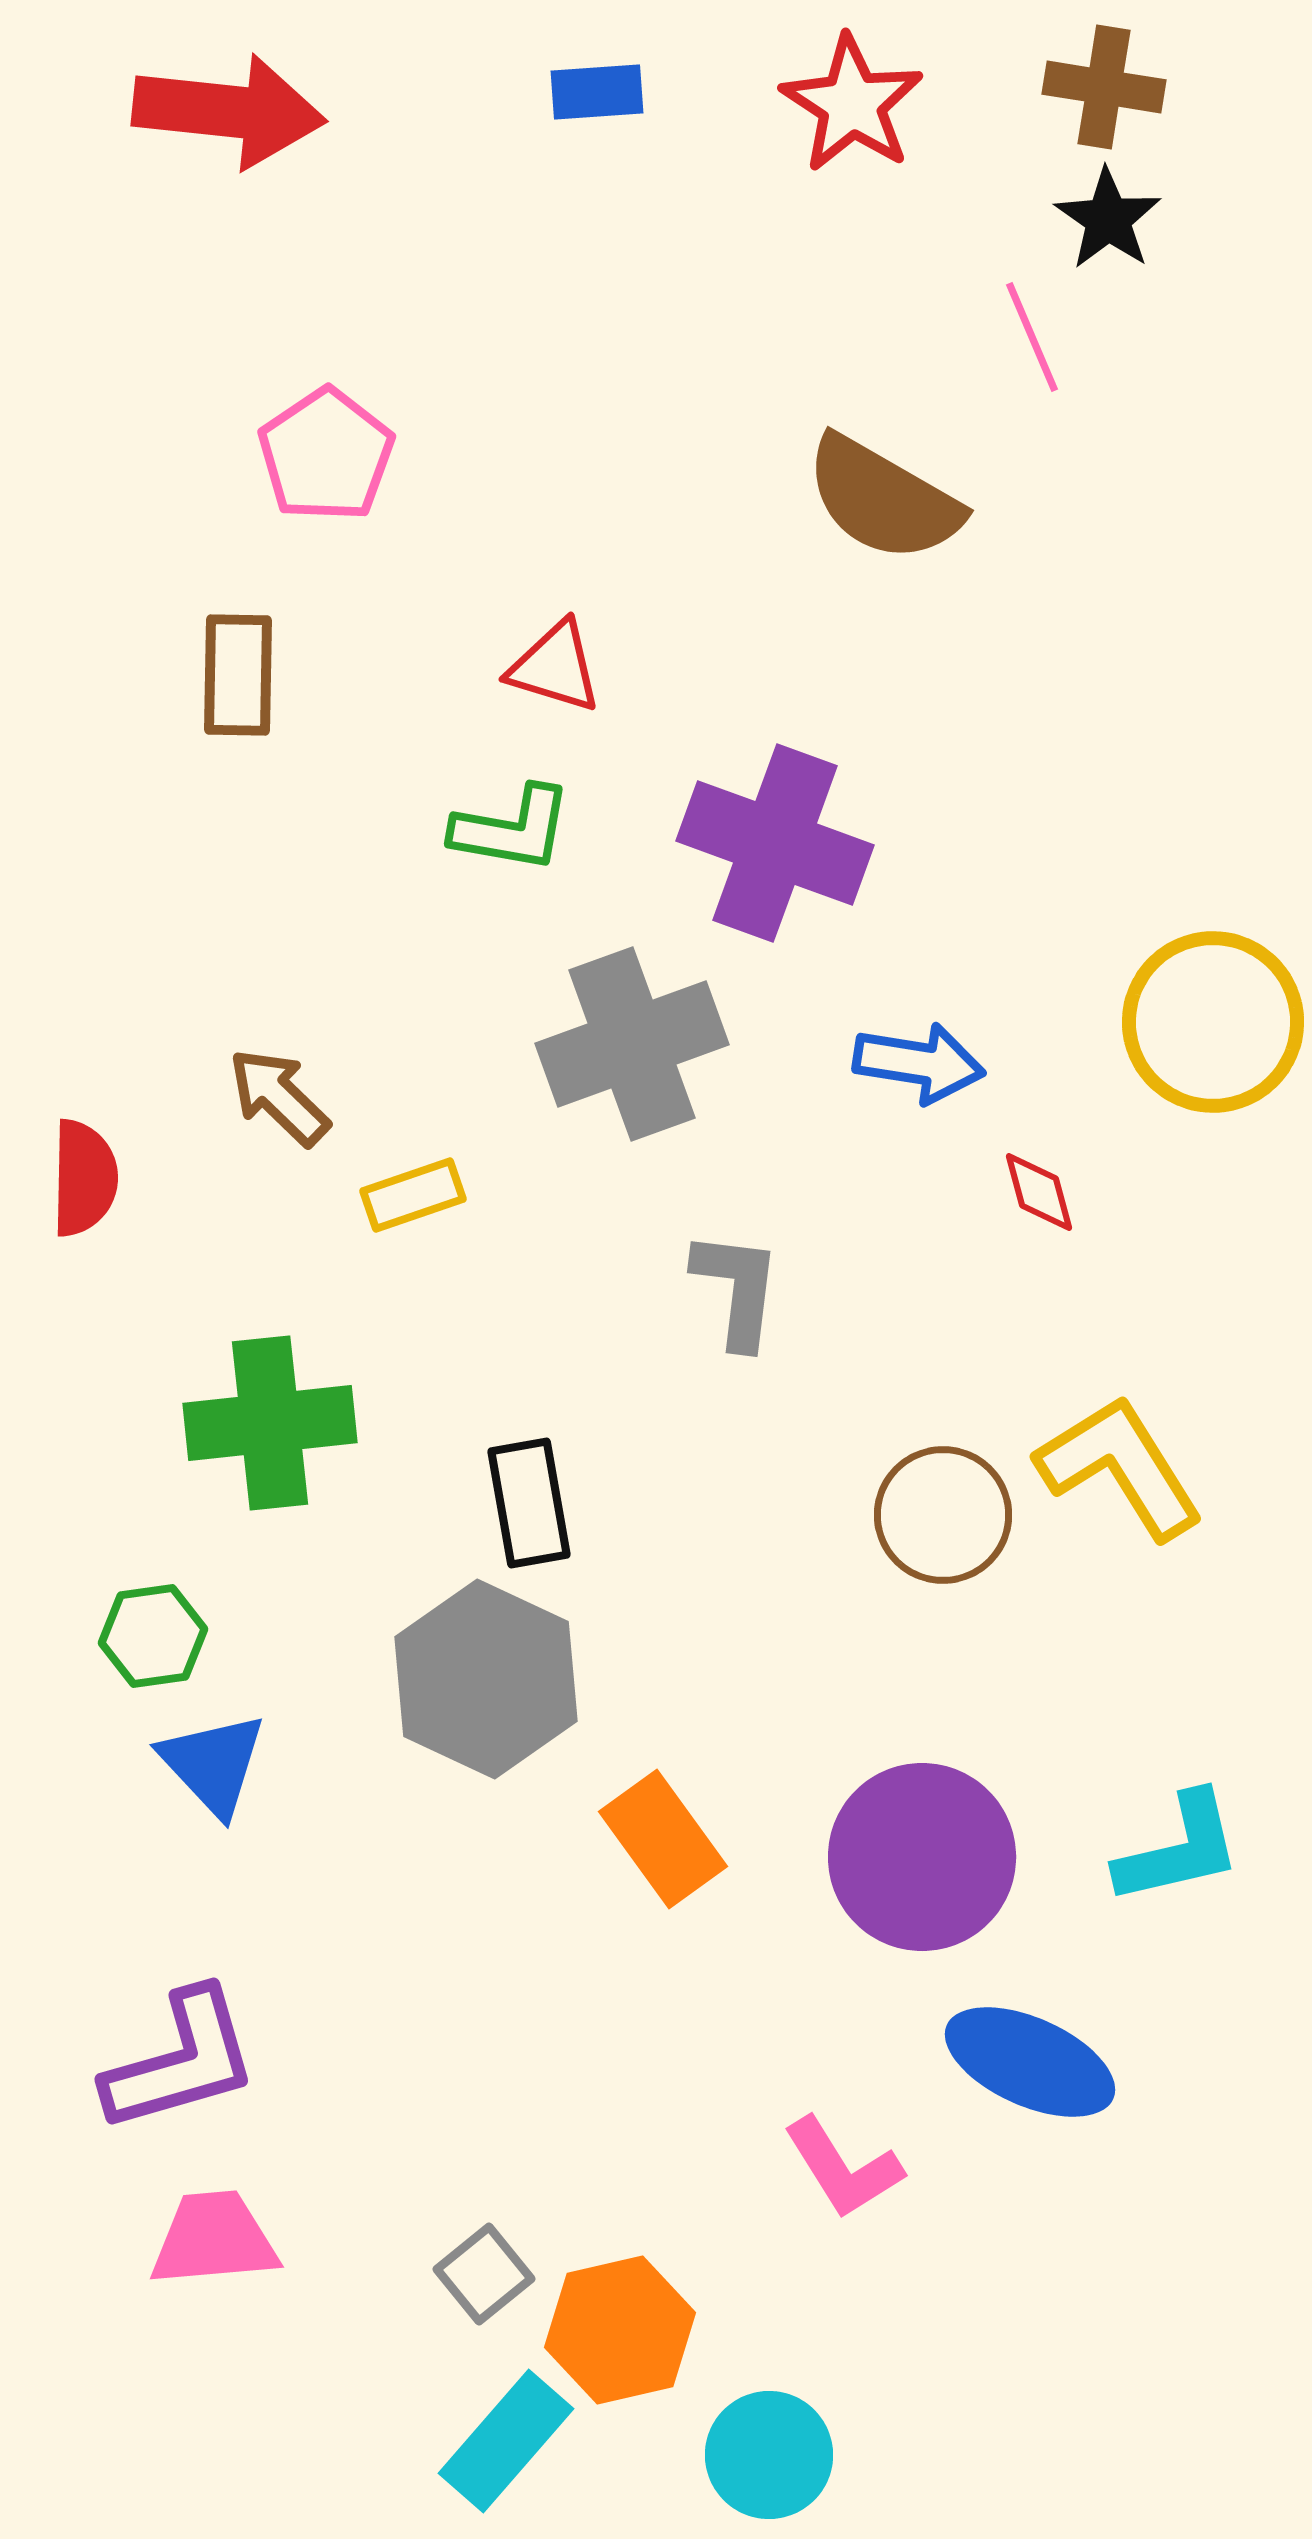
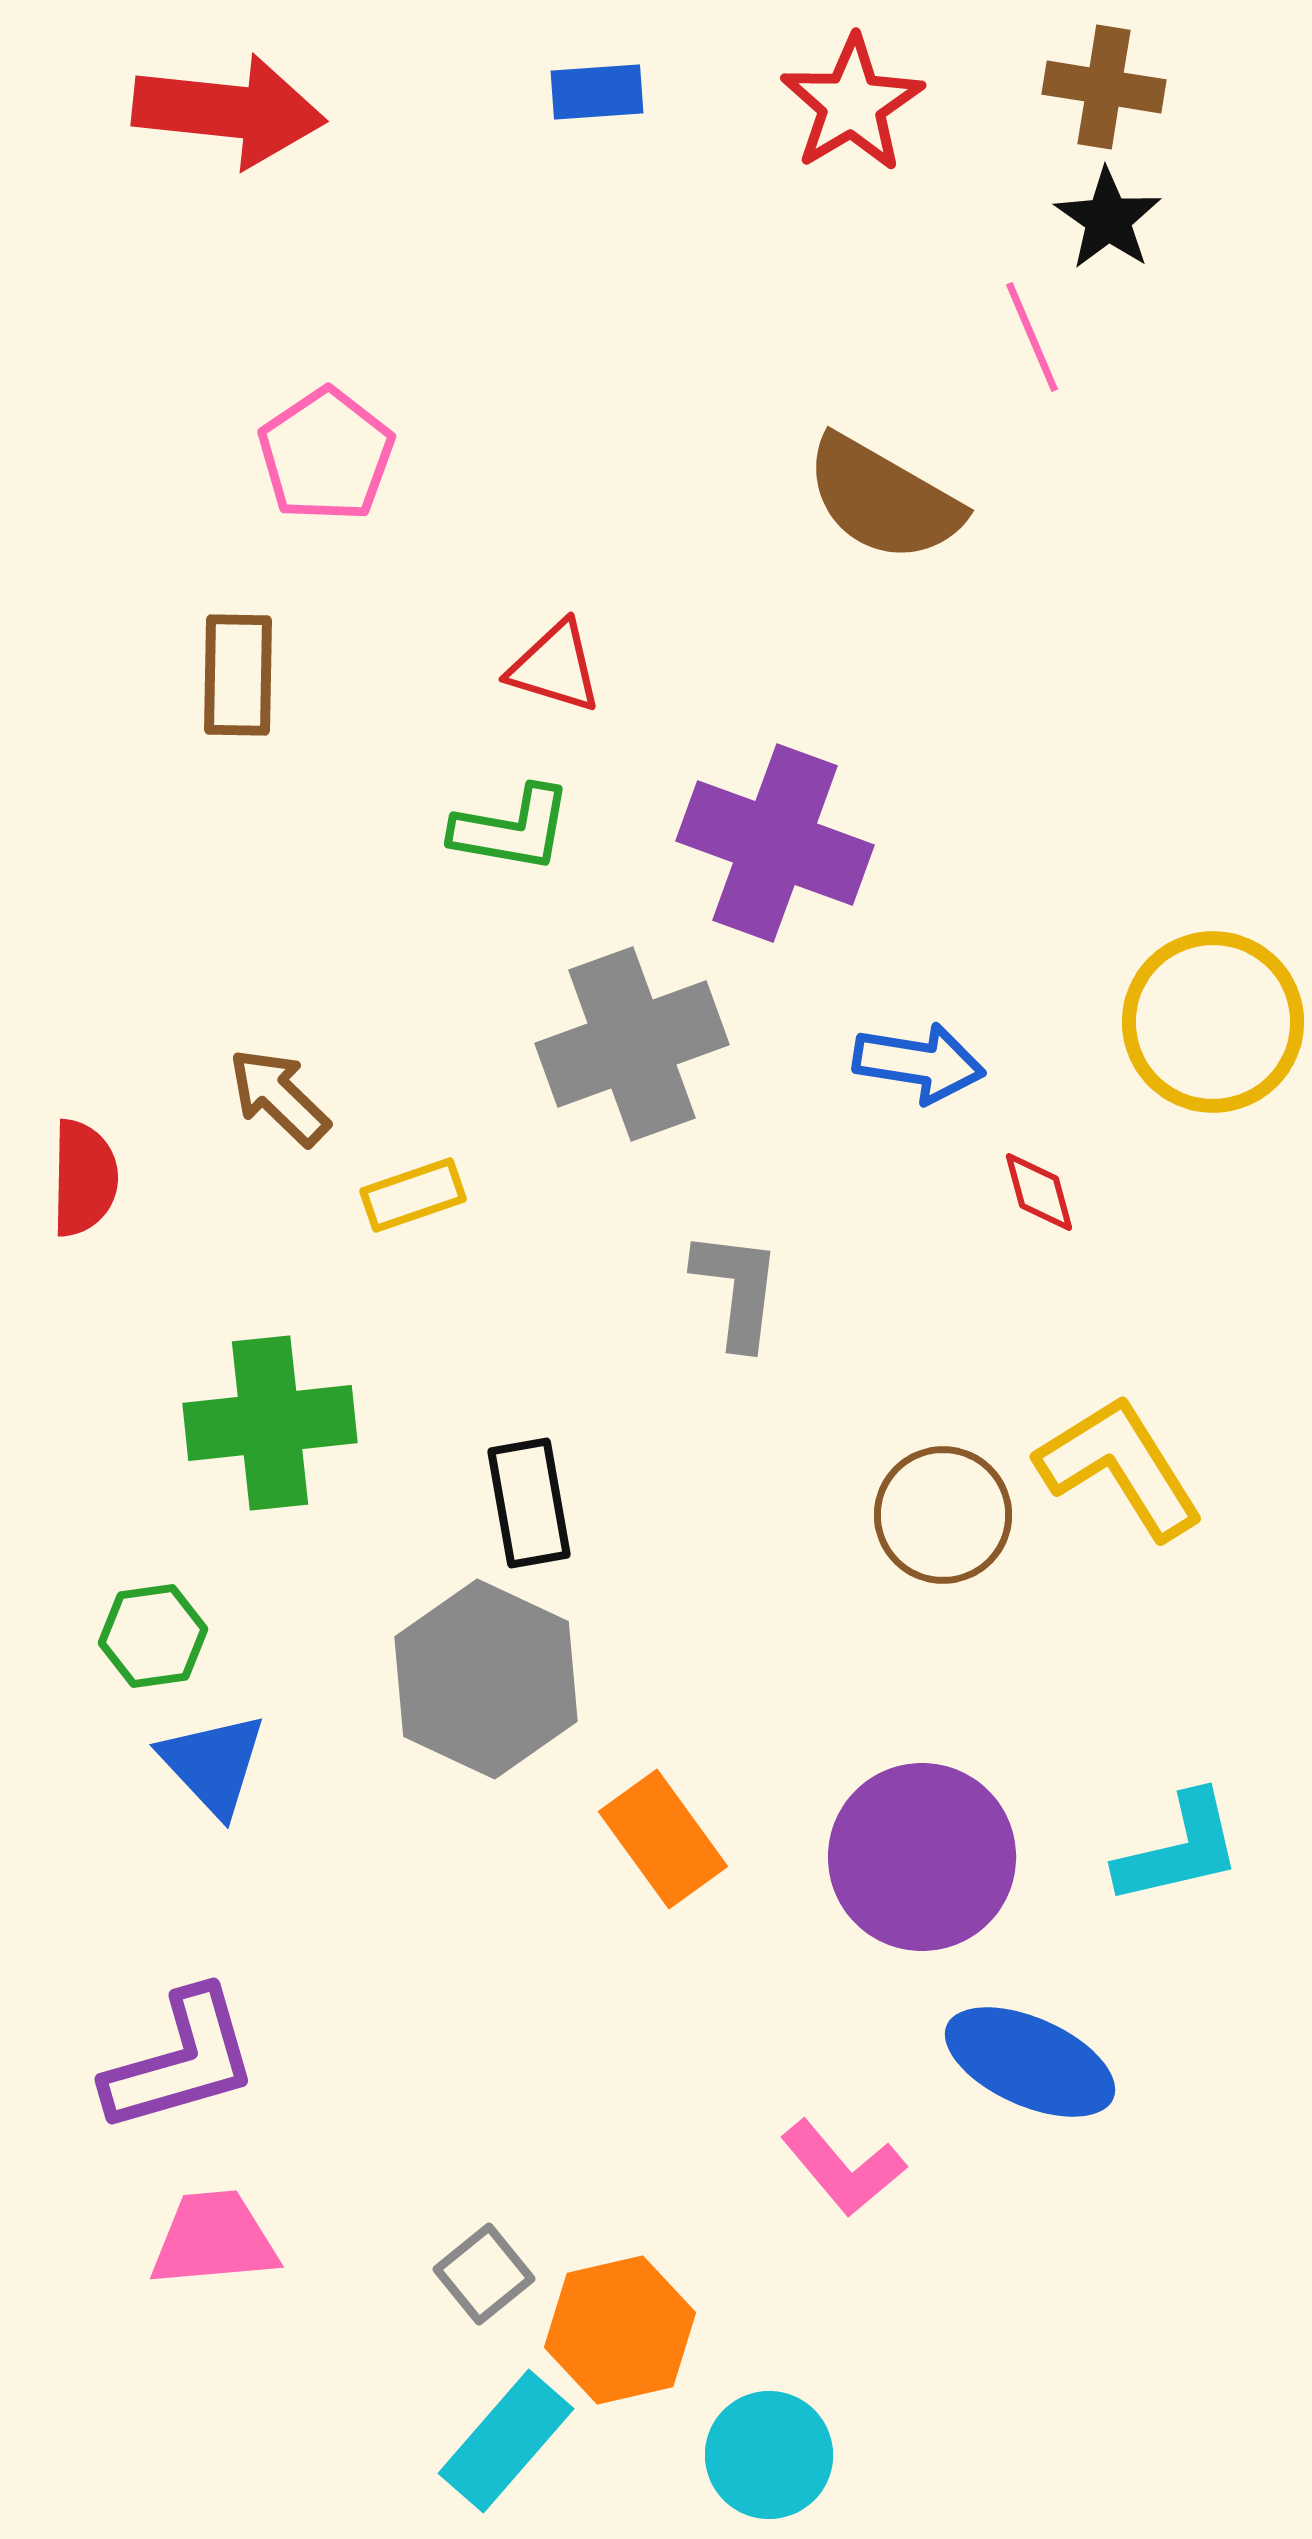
red star: rotated 8 degrees clockwise
pink L-shape: rotated 8 degrees counterclockwise
